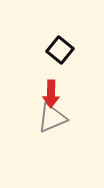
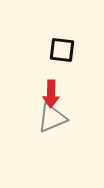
black square: moved 2 px right; rotated 32 degrees counterclockwise
